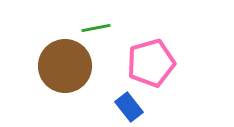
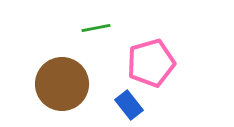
brown circle: moved 3 px left, 18 px down
blue rectangle: moved 2 px up
